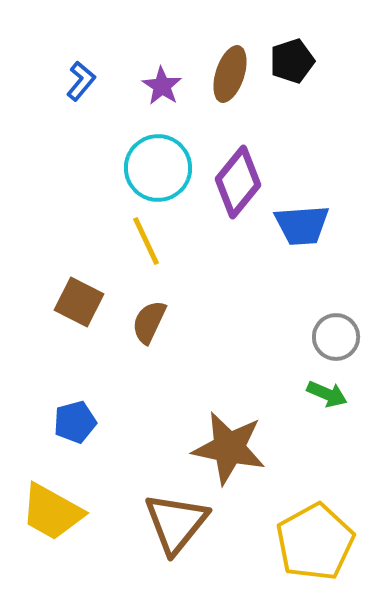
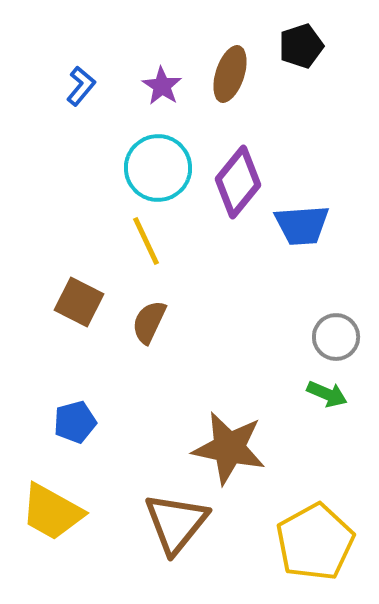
black pentagon: moved 9 px right, 15 px up
blue L-shape: moved 5 px down
